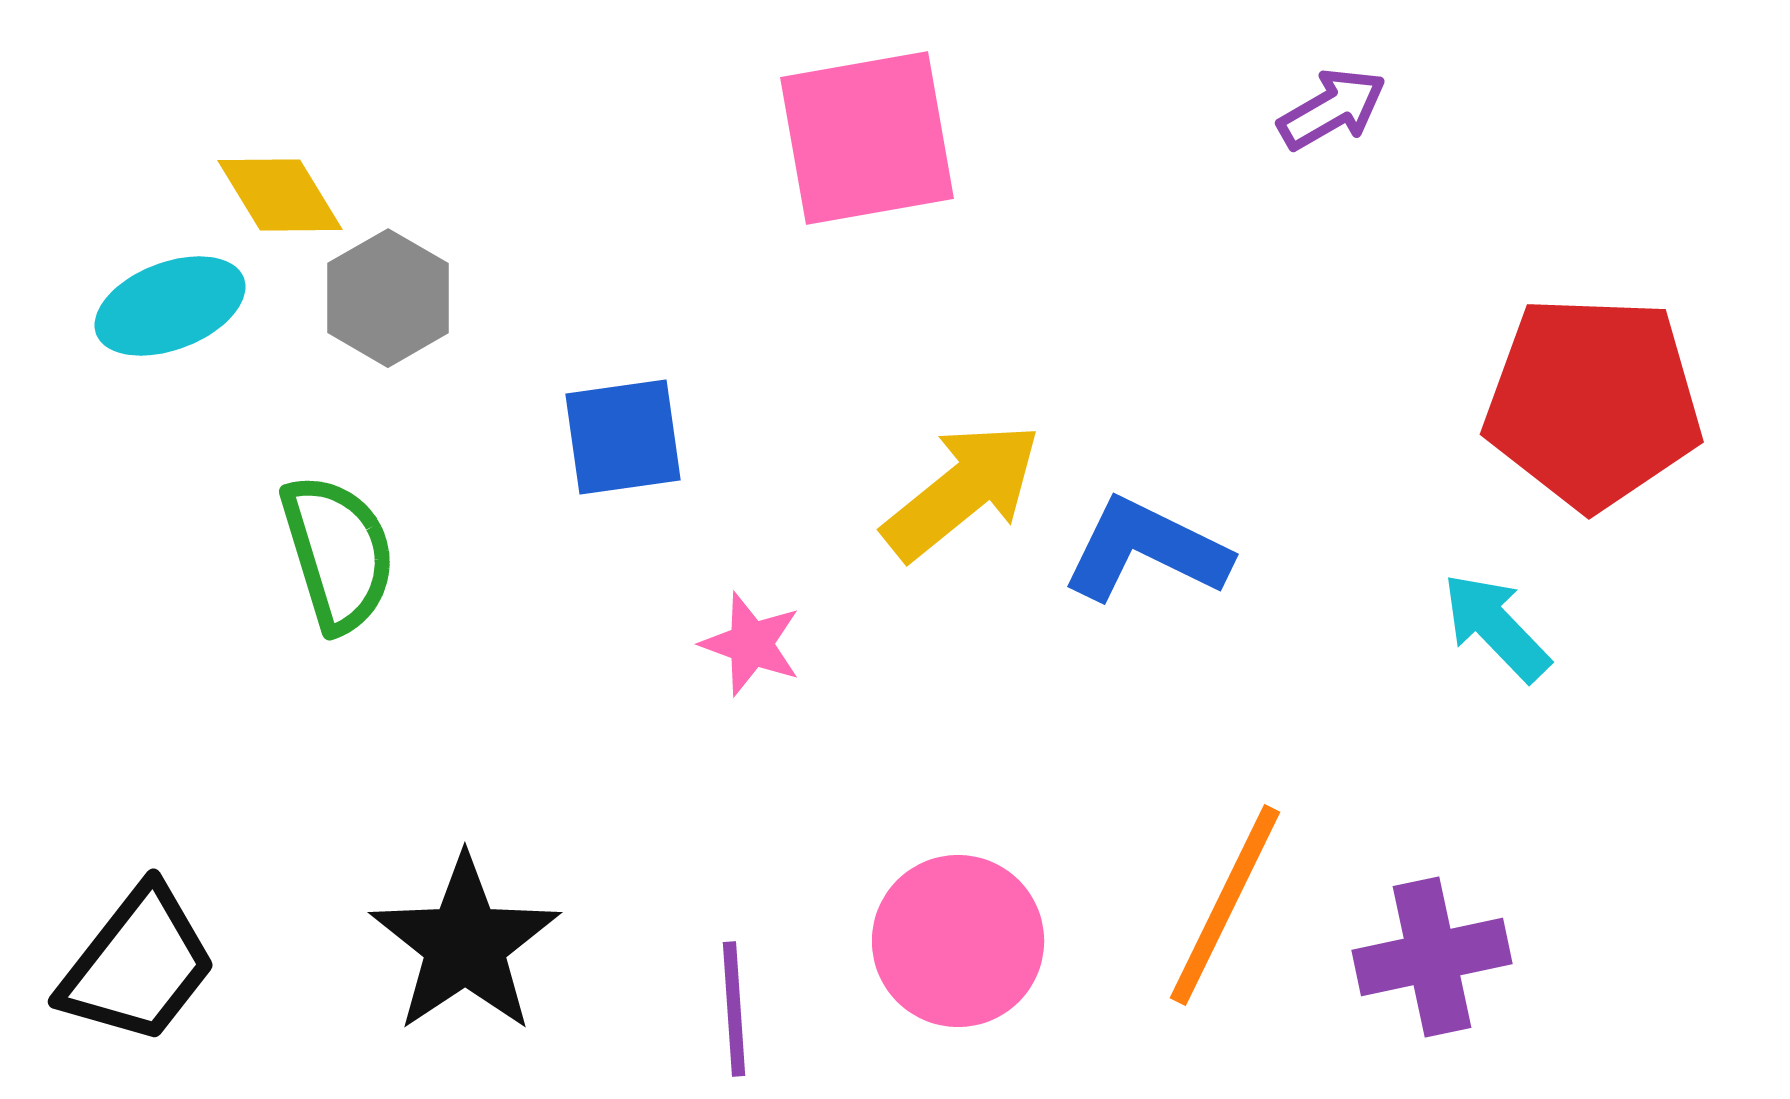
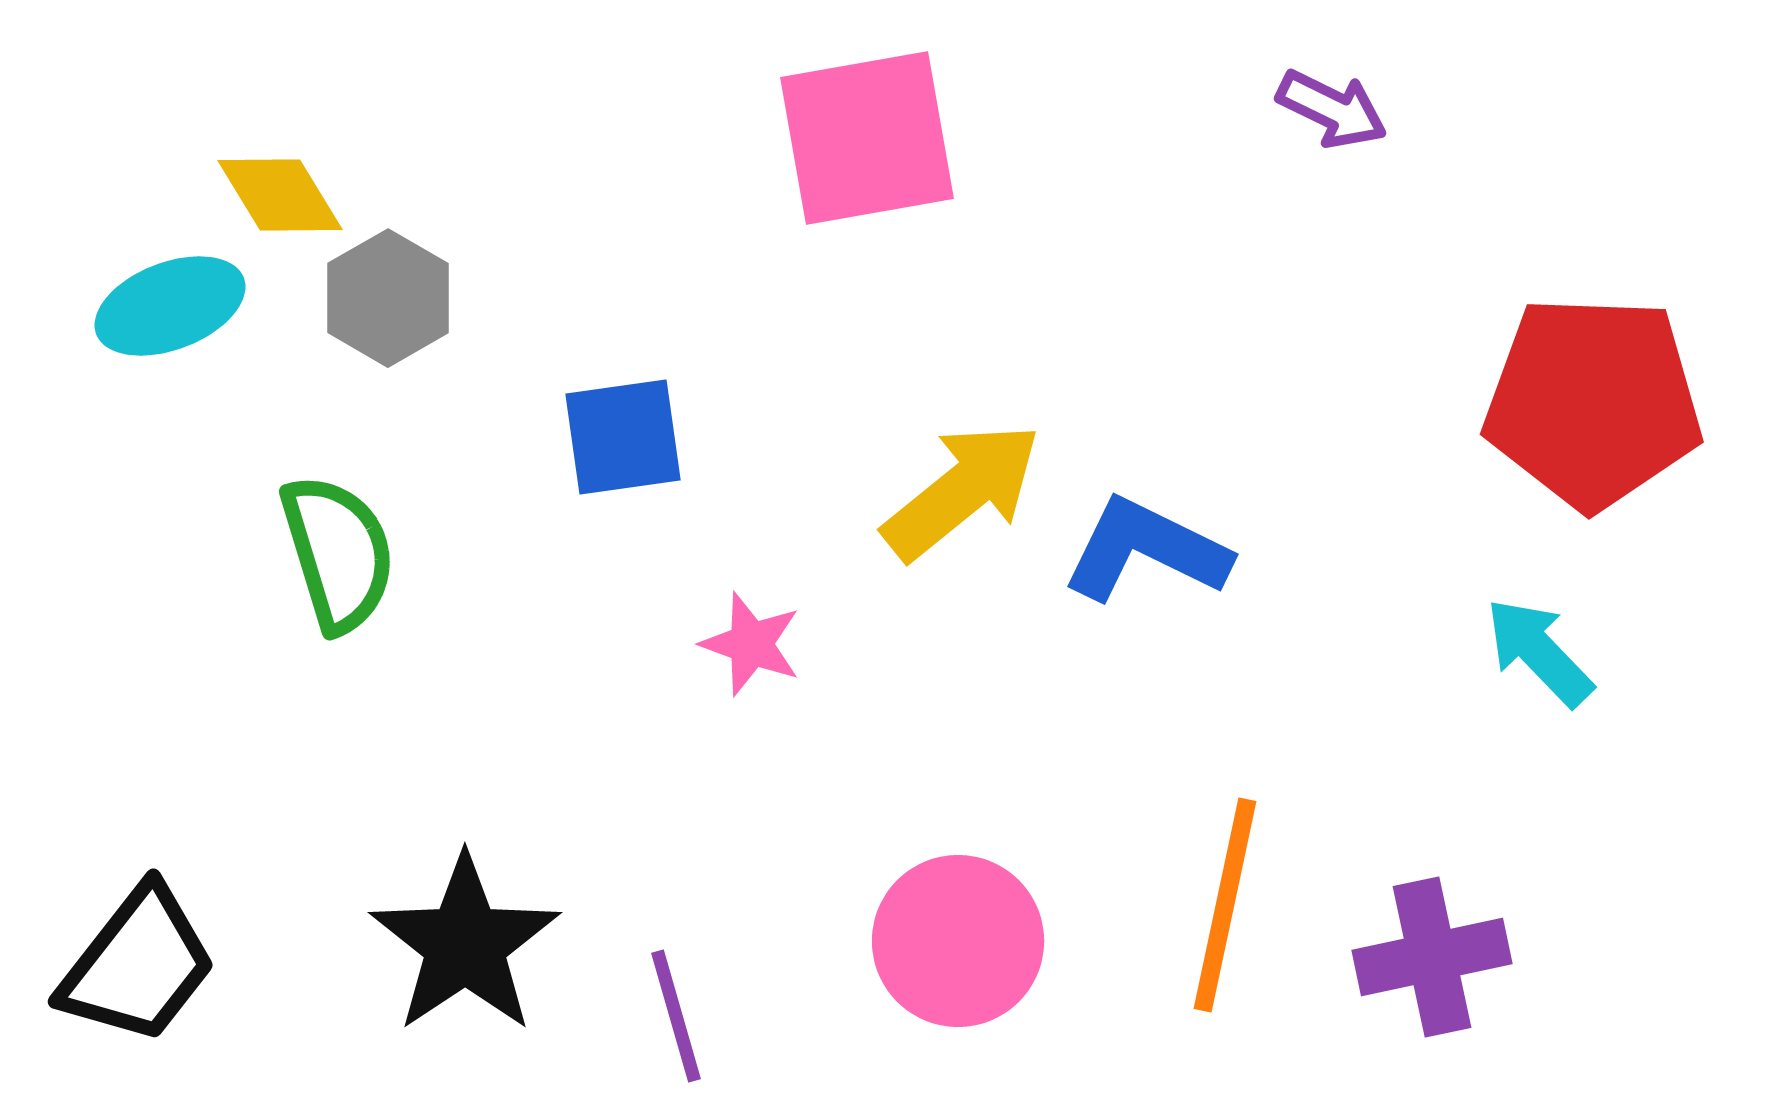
purple arrow: rotated 56 degrees clockwise
cyan arrow: moved 43 px right, 25 px down
orange line: rotated 14 degrees counterclockwise
purple line: moved 58 px left, 7 px down; rotated 12 degrees counterclockwise
